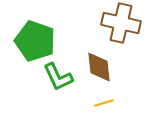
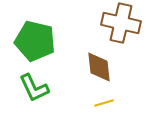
green pentagon: rotated 6 degrees counterclockwise
green L-shape: moved 24 px left, 11 px down
